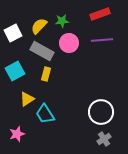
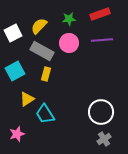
green star: moved 7 px right, 2 px up
